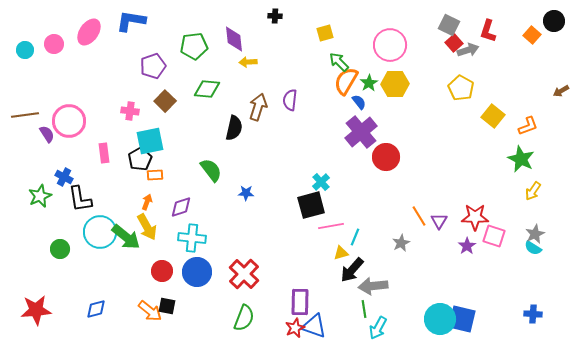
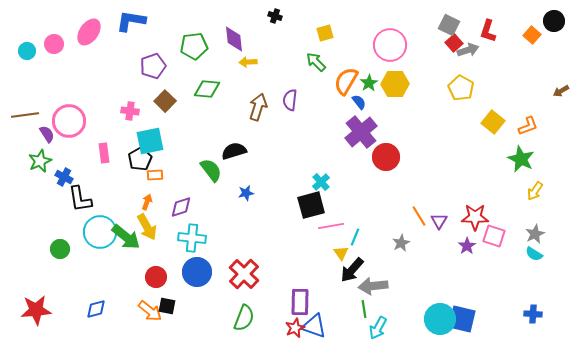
black cross at (275, 16): rotated 16 degrees clockwise
cyan circle at (25, 50): moved 2 px right, 1 px down
green arrow at (339, 62): moved 23 px left
yellow square at (493, 116): moved 6 px down
black semicircle at (234, 128): moved 23 px down; rotated 120 degrees counterclockwise
yellow arrow at (533, 191): moved 2 px right
blue star at (246, 193): rotated 14 degrees counterclockwise
green star at (40, 196): moved 35 px up
cyan semicircle at (533, 248): moved 1 px right, 6 px down
yellow triangle at (341, 253): rotated 49 degrees counterclockwise
red circle at (162, 271): moved 6 px left, 6 px down
